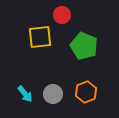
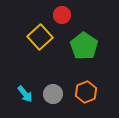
yellow square: rotated 35 degrees counterclockwise
green pentagon: rotated 12 degrees clockwise
